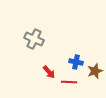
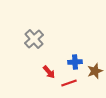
gray cross: rotated 24 degrees clockwise
blue cross: moved 1 px left; rotated 16 degrees counterclockwise
red line: moved 1 px down; rotated 21 degrees counterclockwise
